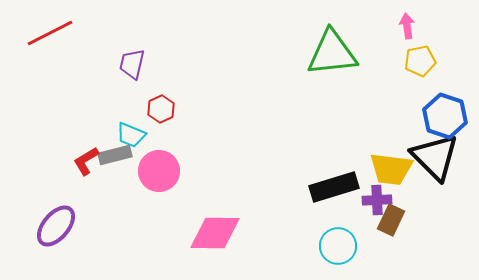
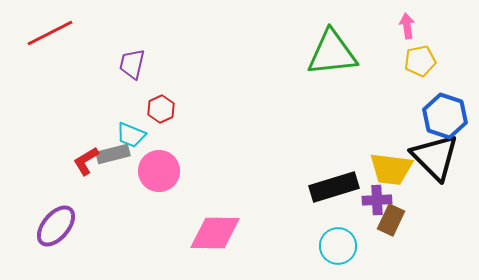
gray rectangle: moved 2 px left, 1 px up
